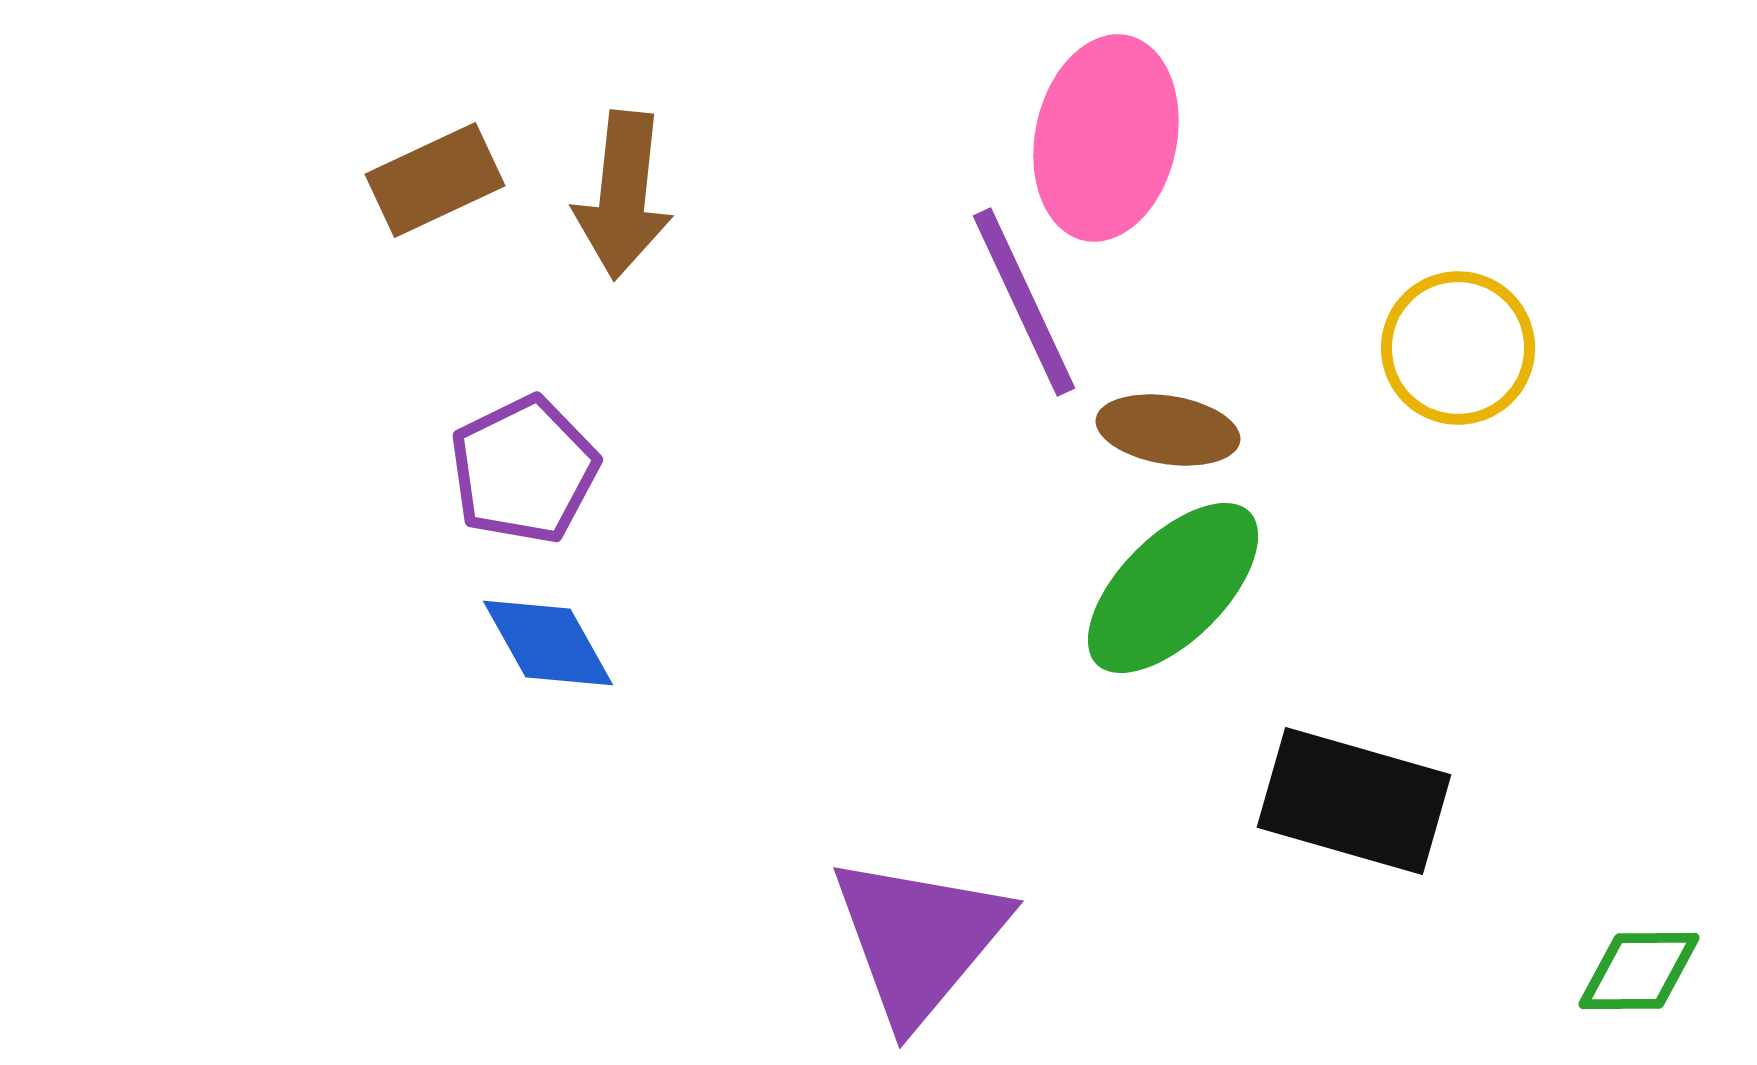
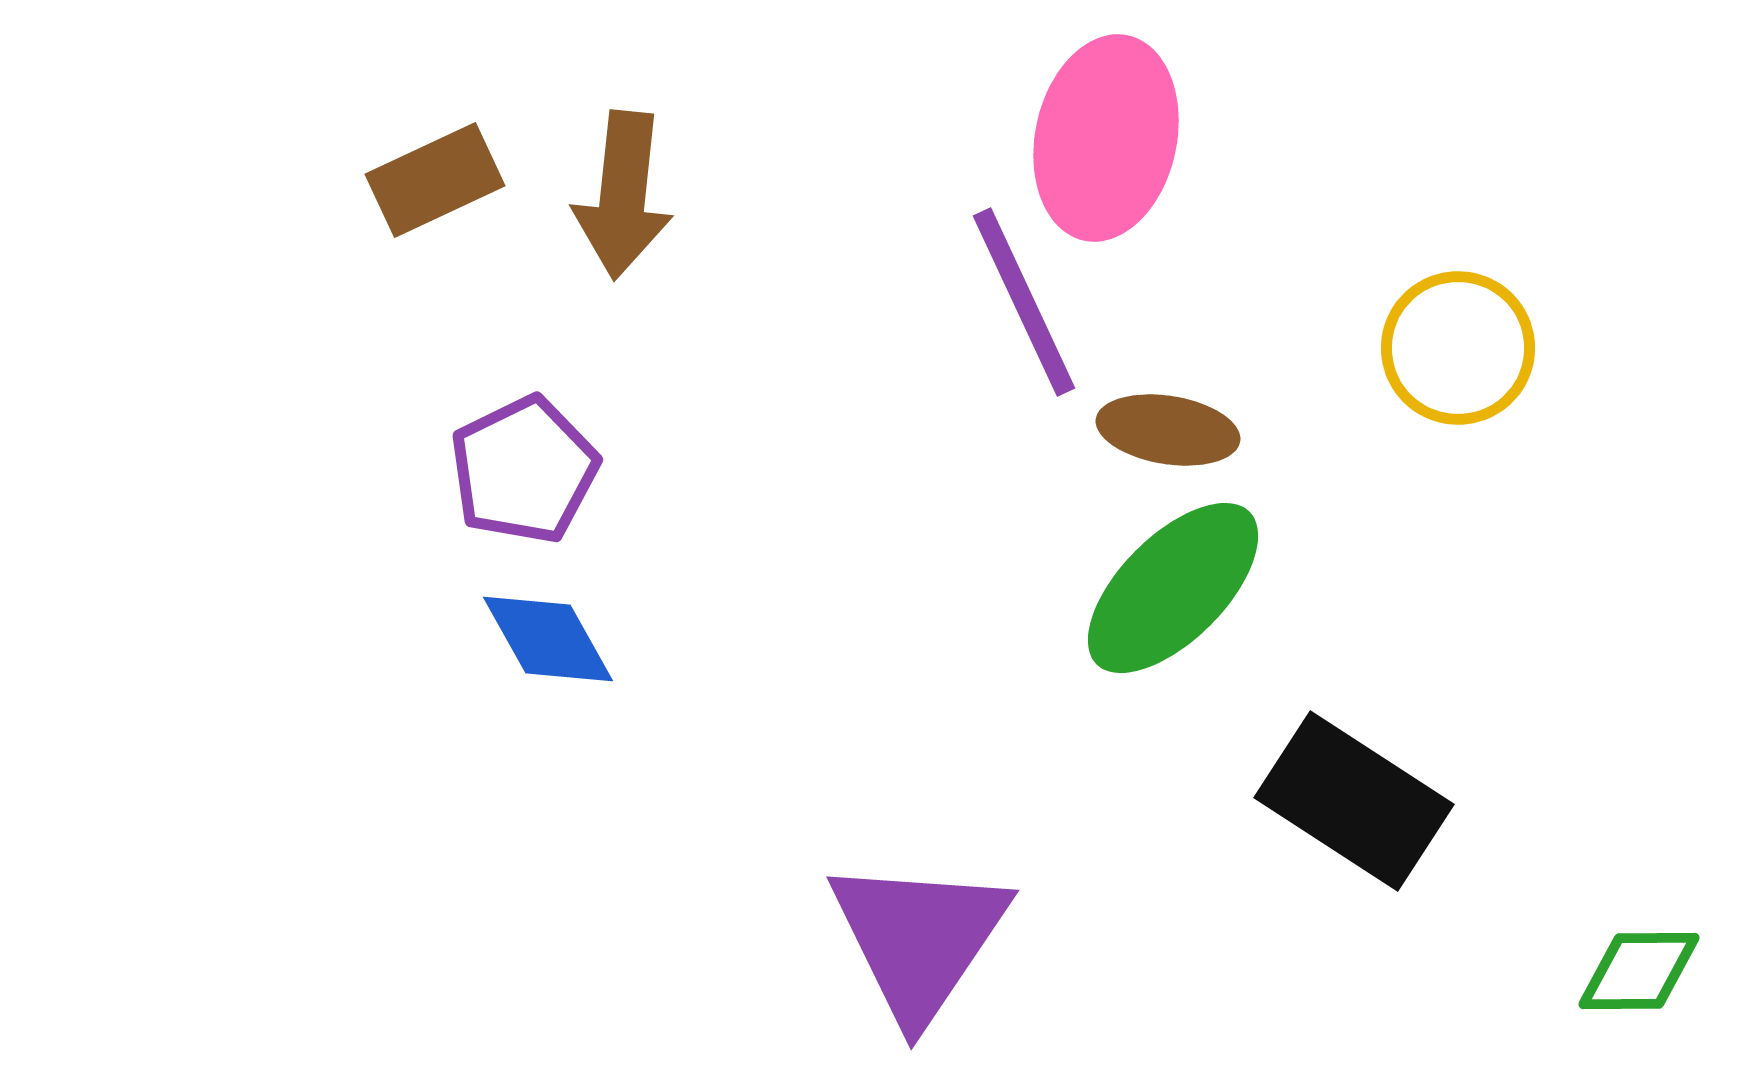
blue diamond: moved 4 px up
black rectangle: rotated 17 degrees clockwise
purple triangle: rotated 6 degrees counterclockwise
